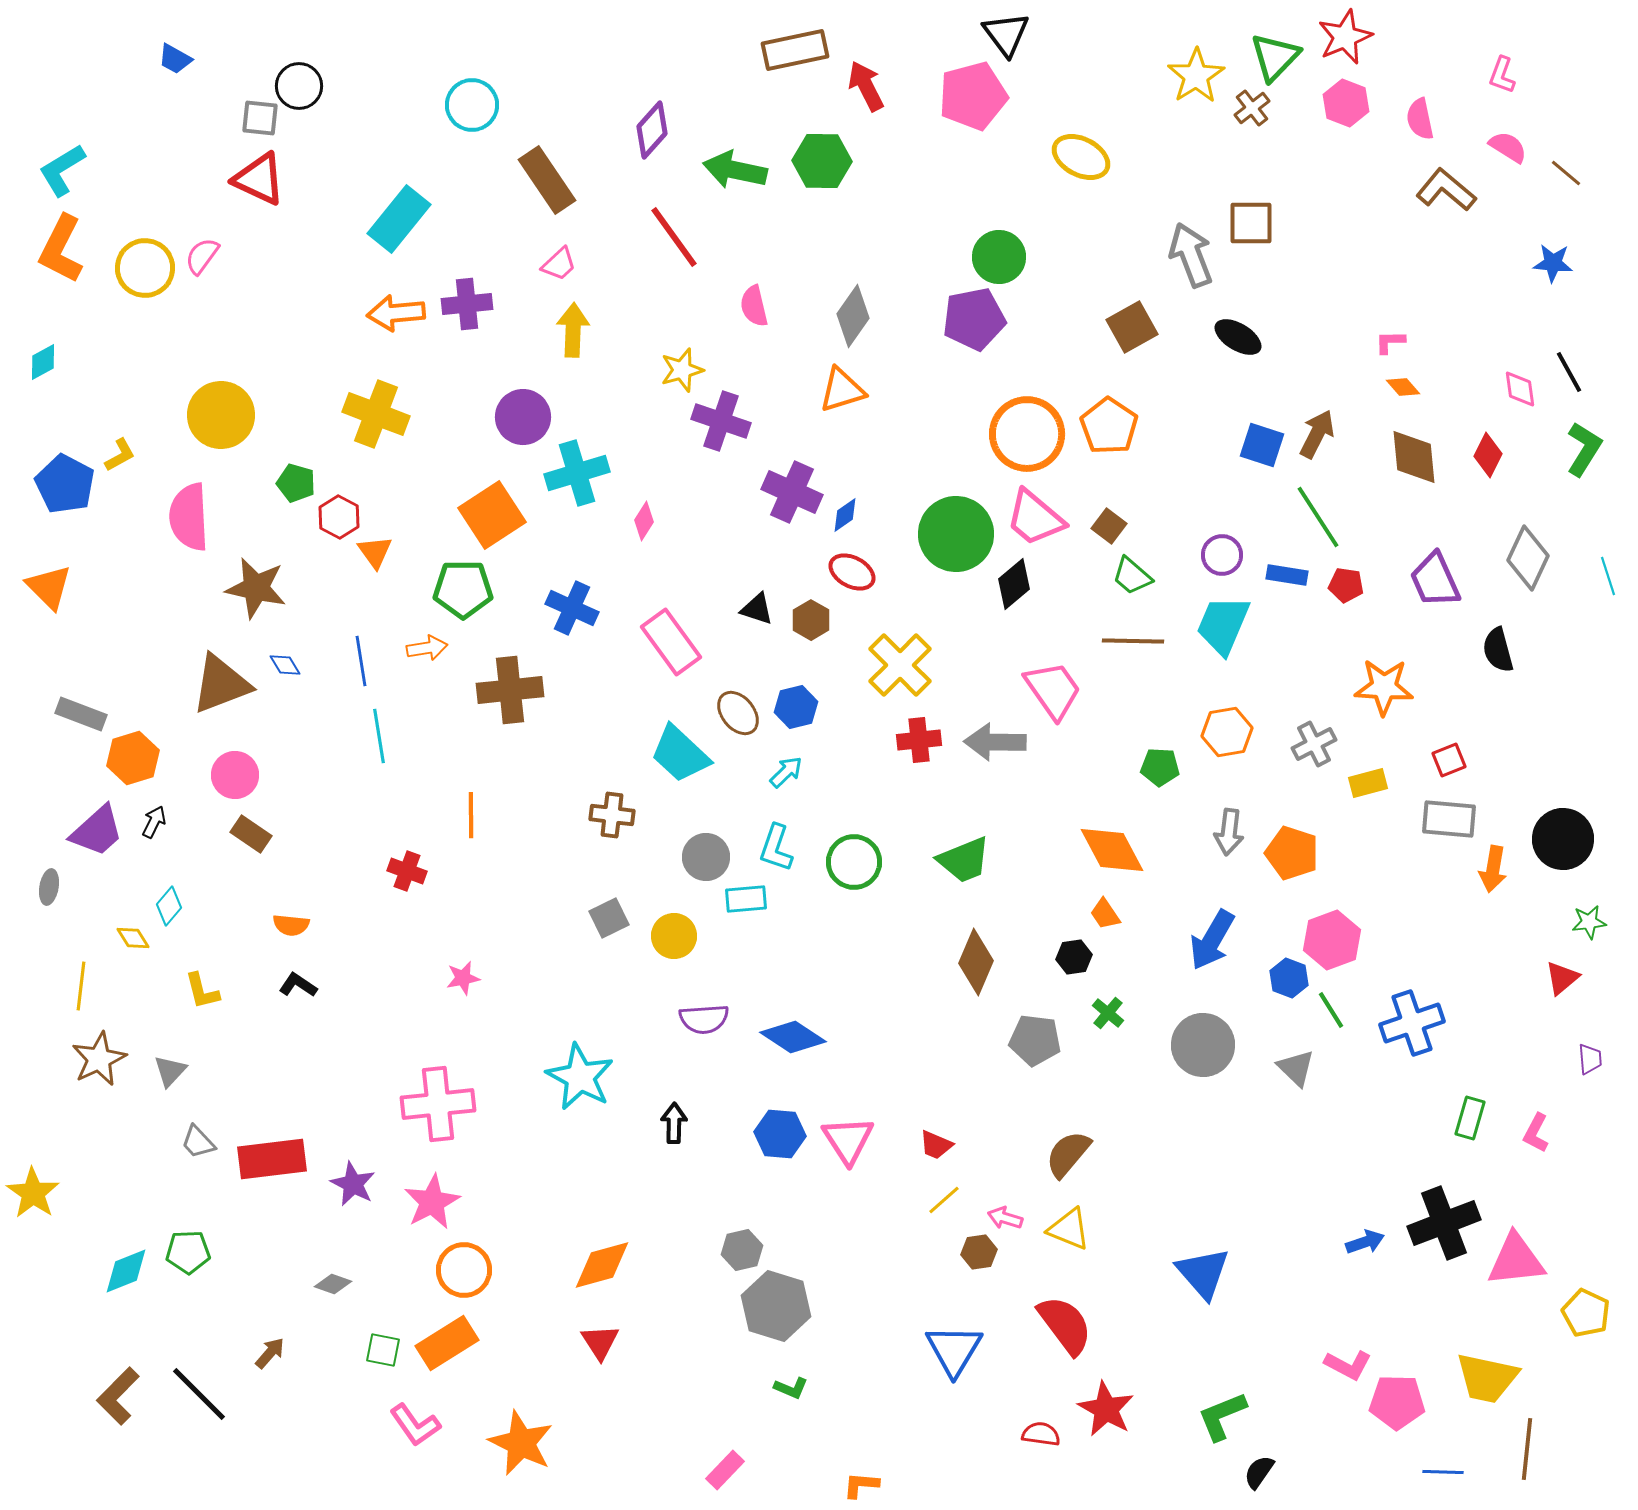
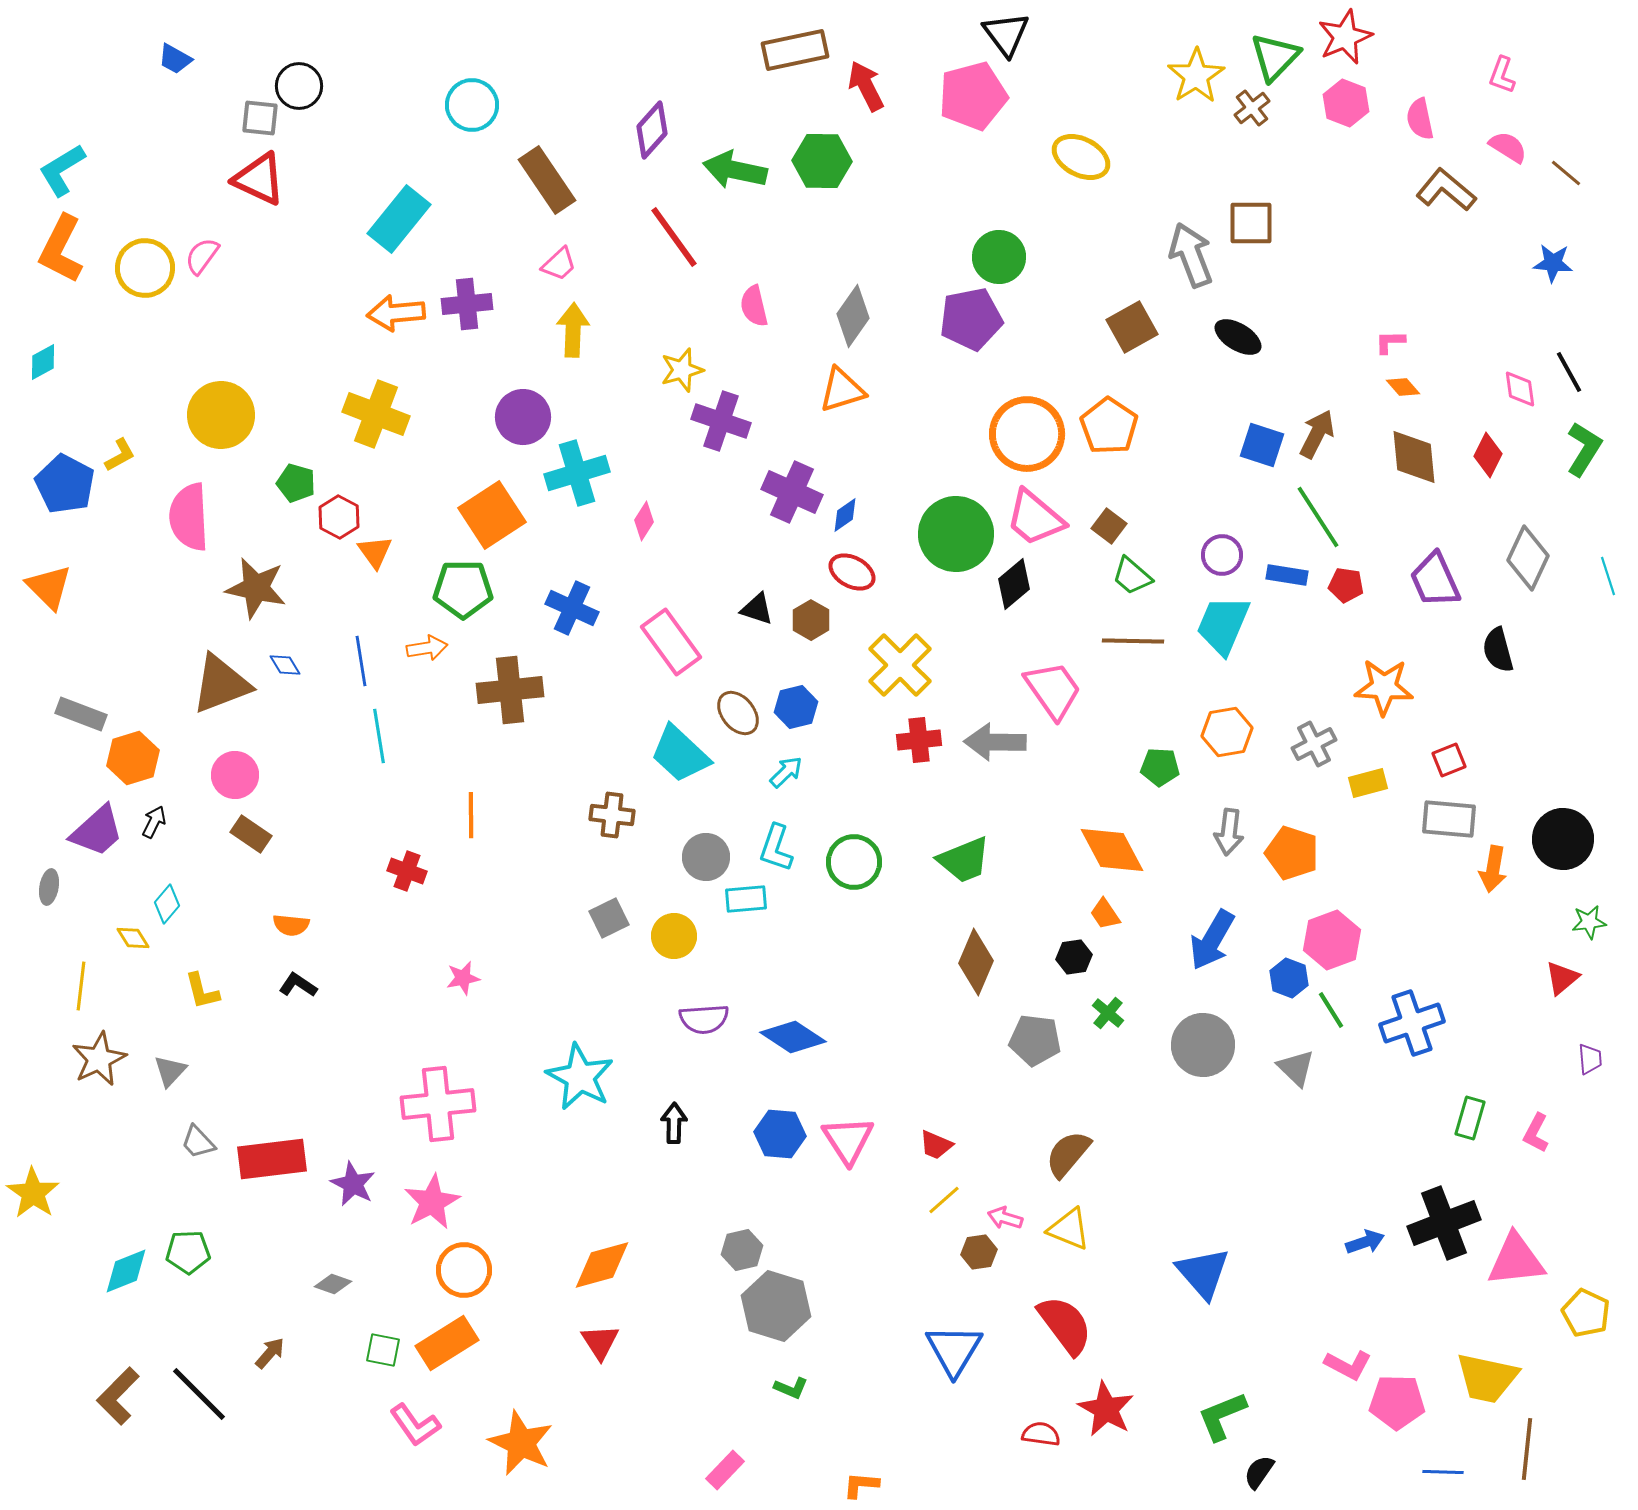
purple pentagon at (974, 319): moved 3 px left
cyan diamond at (169, 906): moved 2 px left, 2 px up
